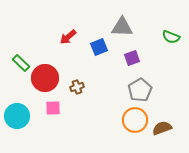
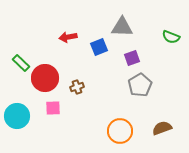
red arrow: rotated 30 degrees clockwise
gray pentagon: moved 5 px up
orange circle: moved 15 px left, 11 px down
